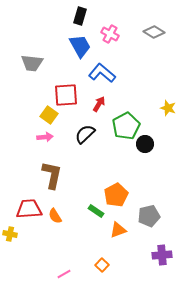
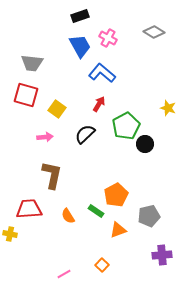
black rectangle: rotated 54 degrees clockwise
pink cross: moved 2 px left, 4 px down
red square: moved 40 px left; rotated 20 degrees clockwise
yellow square: moved 8 px right, 6 px up
orange semicircle: moved 13 px right
